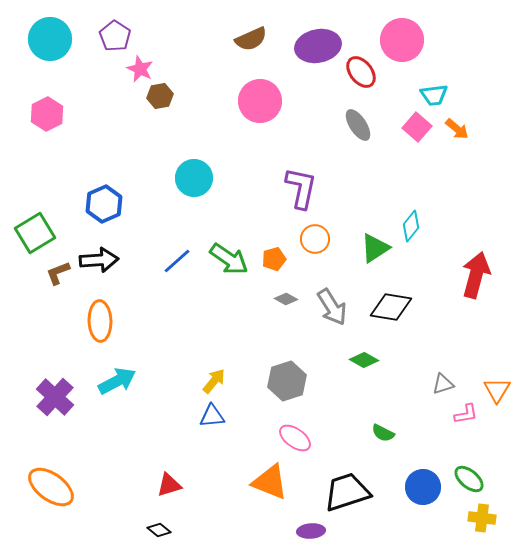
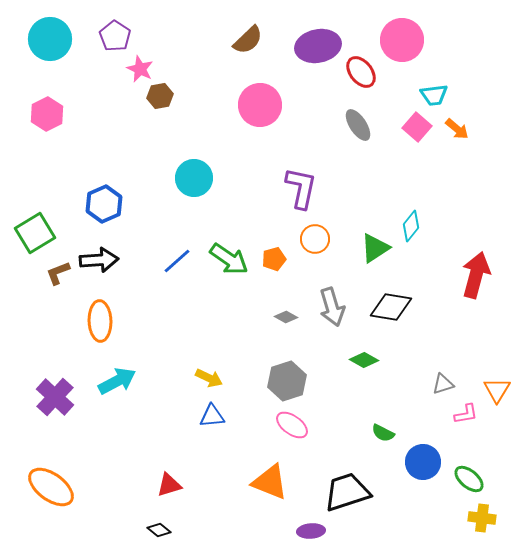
brown semicircle at (251, 39): moved 3 px left, 1 px down; rotated 20 degrees counterclockwise
pink circle at (260, 101): moved 4 px down
gray diamond at (286, 299): moved 18 px down
gray arrow at (332, 307): rotated 15 degrees clockwise
yellow arrow at (214, 381): moved 5 px left, 3 px up; rotated 76 degrees clockwise
pink ellipse at (295, 438): moved 3 px left, 13 px up
blue circle at (423, 487): moved 25 px up
